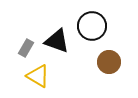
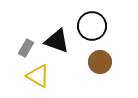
brown circle: moved 9 px left
